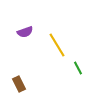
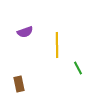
yellow line: rotated 30 degrees clockwise
brown rectangle: rotated 14 degrees clockwise
